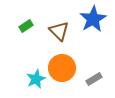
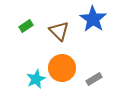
blue star: rotated 8 degrees counterclockwise
